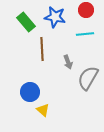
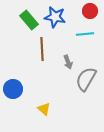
red circle: moved 4 px right, 1 px down
green rectangle: moved 3 px right, 2 px up
gray semicircle: moved 2 px left, 1 px down
blue circle: moved 17 px left, 3 px up
yellow triangle: moved 1 px right, 1 px up
